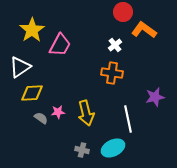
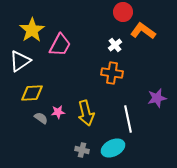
orange L-shape: moved 1 px left, 1 px down
white triangle: moved 6 px up
purple star: moved 2 px right, 1 px down
